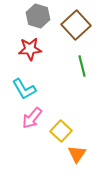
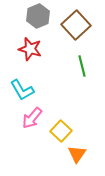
gray hexagon: rotated 20 degrees clockwise
red star: rotated 20 degrees clockwise
cyan L-shape: moved 2 px left, 1 px down
